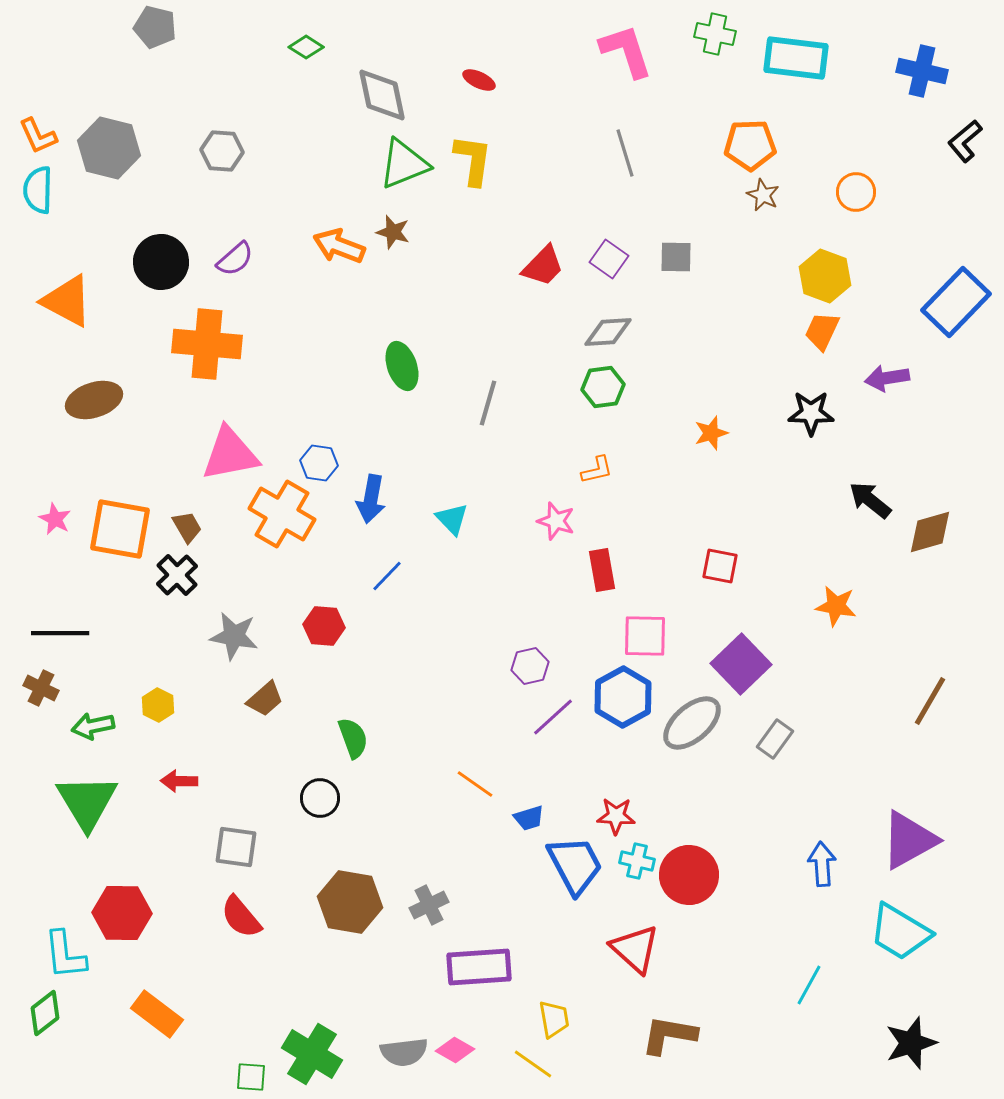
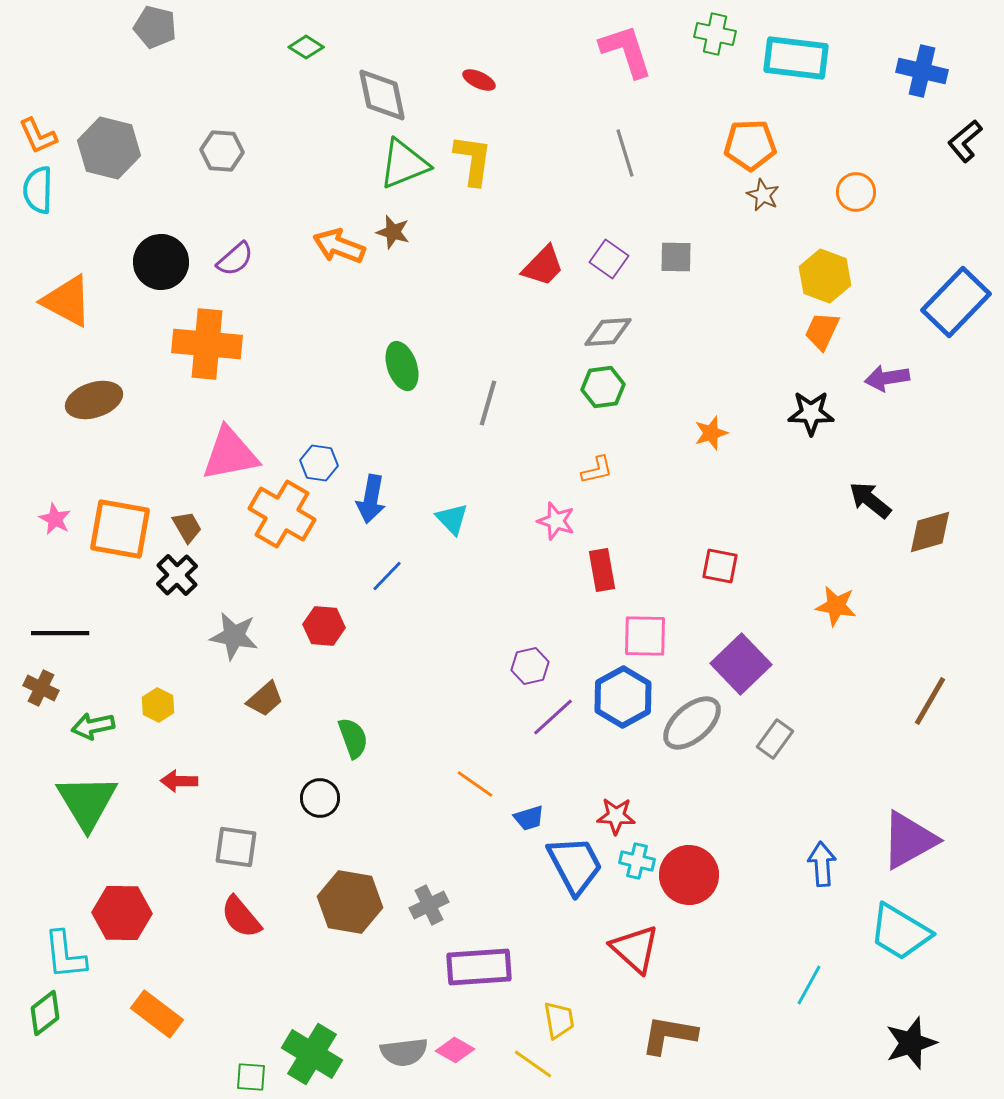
yellow trapezoid at (554, 1019): moved 5 px right, 1 px down
